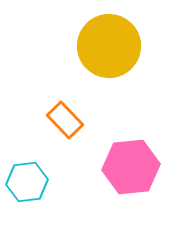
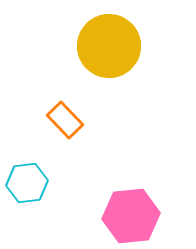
pink hexagon: moved 49 px down
cyan hexagon: moved 1 px down
